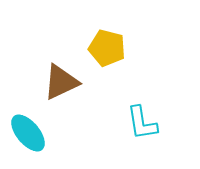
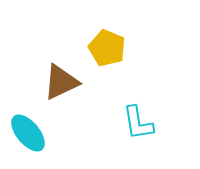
yellow pentagon: rotated 9 degrees clockwise
cyan L-shape: moved 4 px left
